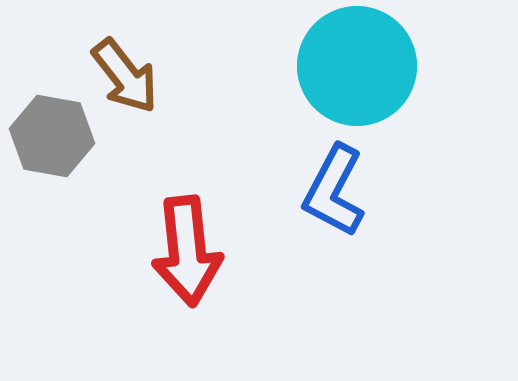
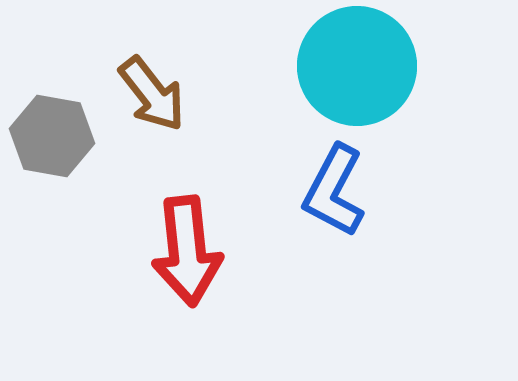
brown arrow: moved 27 px right, 18 px down
